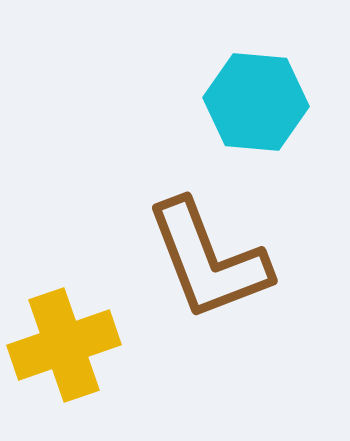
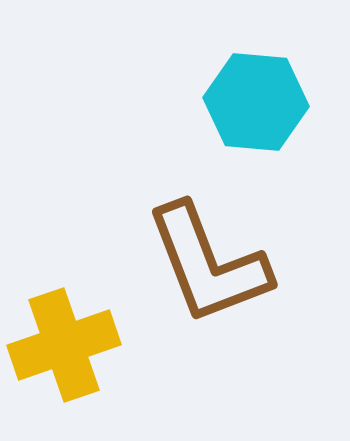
brown L-shape: moved 4 px down
